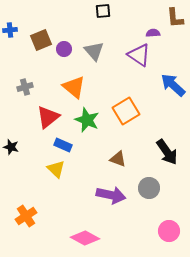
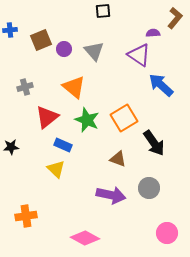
brown L-shape: rotated 135 degrees counterclockwise
blue arrow: moved 12 px left
orange square: moved 2 px left, 7 px down
red triangle: moved 1 px left
black star: rotated 21 degrees counterclockwise
black arrow: moved 13 px left, 9 px up
orange cross: rotated 25 degrees clockwise
pink circle: moved 2 px left, 2 px down
